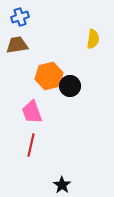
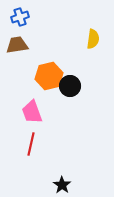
red line: moved 1 px up
